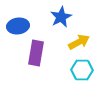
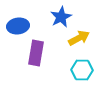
yellow arrow: moved 4 px up
